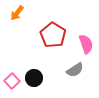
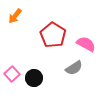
orange arrow: moved 2 px left, 3 px down
pink semicircle: rotated 42 degrees counterclockwise
gray semicircle: moved 1 px left, 2 px up
pink square: moved 7 px up
